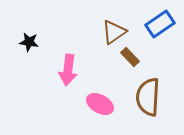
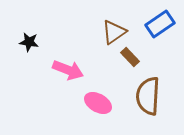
pink arrow: rotated 76 degrees counterclockwise
brown semicircle: moved 1 px up
pink ellipse: moved 2 px left, 1 px up
